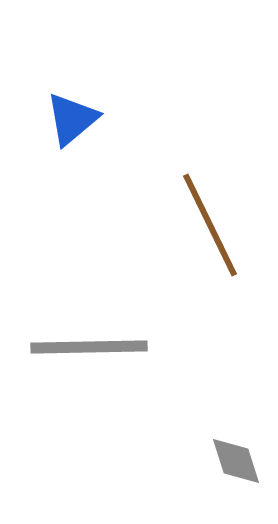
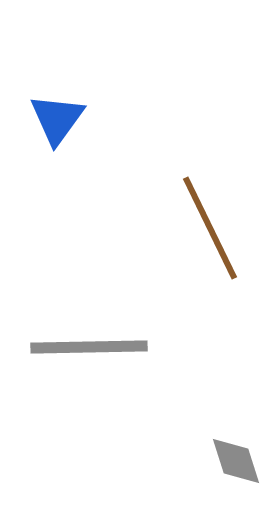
blue triangle: moved 15 px left; rotated 14 degrees counterclockwise
brown line: moved 3 px down
